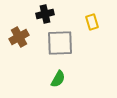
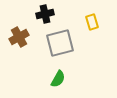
gray square: rotated 12 degrees counterclockwise
